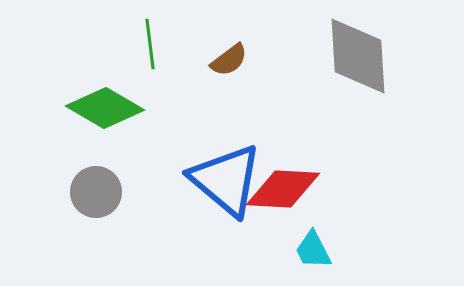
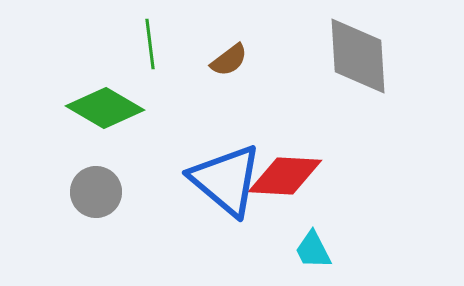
red diamond: moved 2 px right, 13 px up
